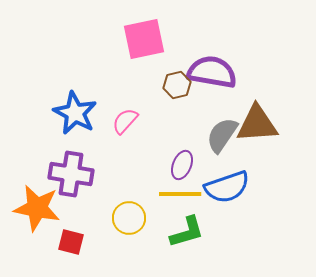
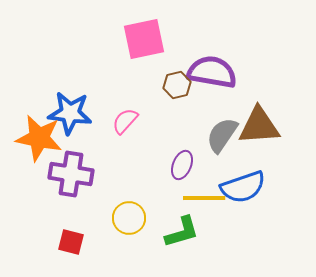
blue star: moved 5 px left; rotated 21 degrees counterclockwise
brown triangle: moved 2 px right, 2 px down
blue semicircle: moved 16 px right
yellow line: moved 24 px right, 4 px down
orange star: moved 2 px right, 70 px up
green L-shape: moved 5 px left
